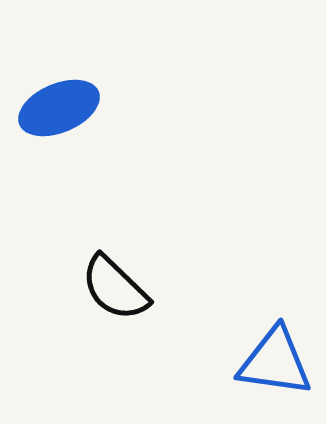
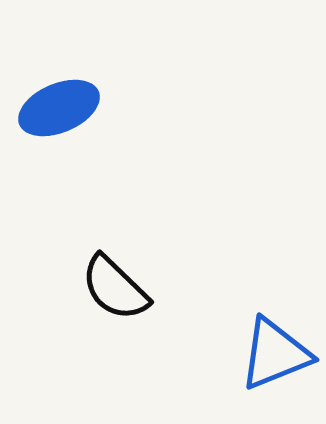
blue triangle: moved 8 px up; rotated 30 degrees counterclockwise
